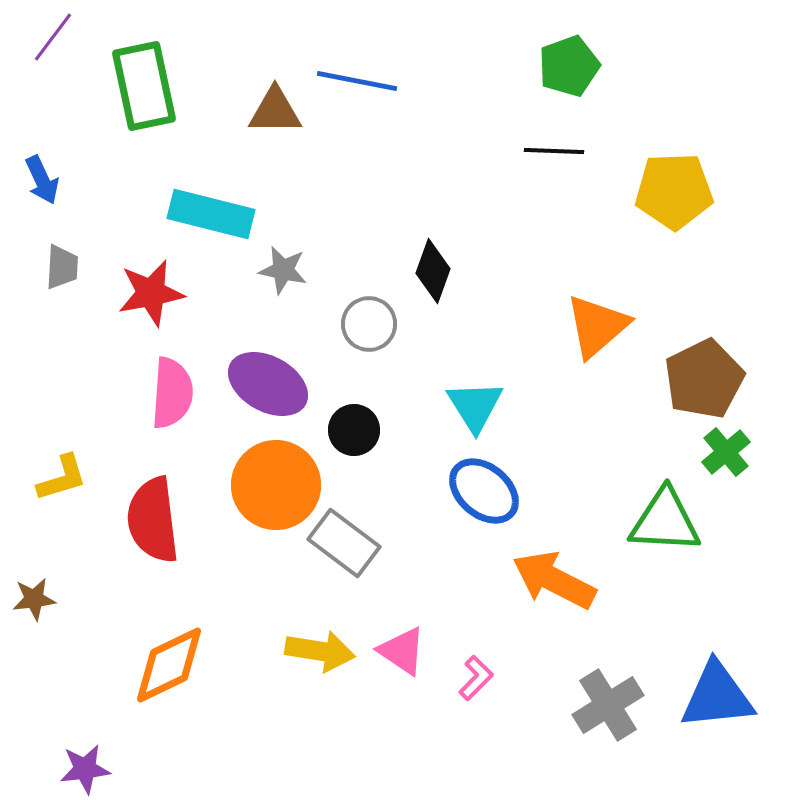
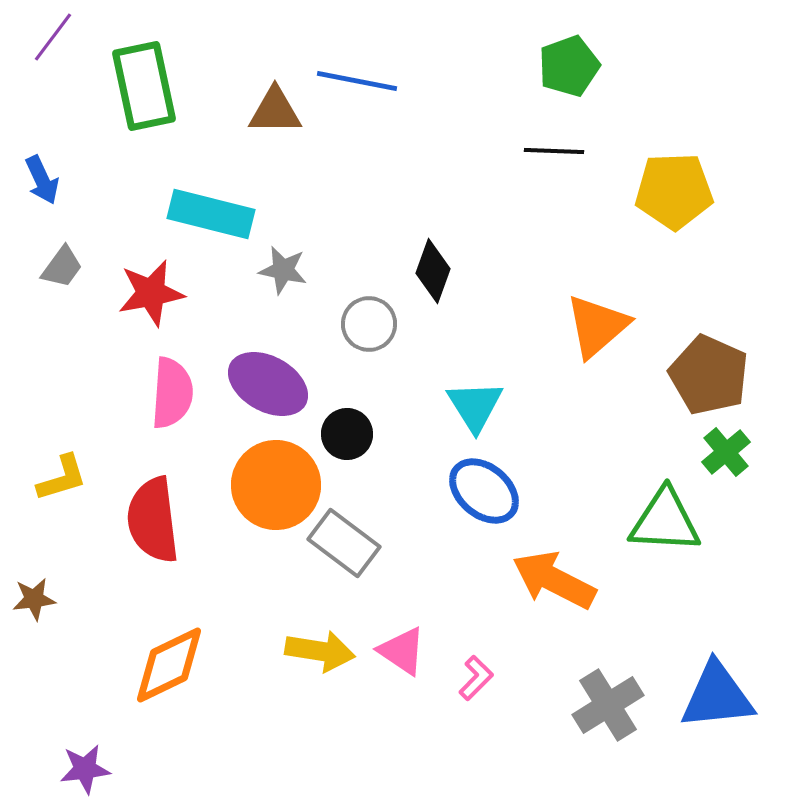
gray trapezoid: rotated 33 degrees clockwise
brown pentagon: moved 5 px right, 4 px up; rotated 22 degrees counterclockwise
black circle: moved 7 px left, 4 px down
